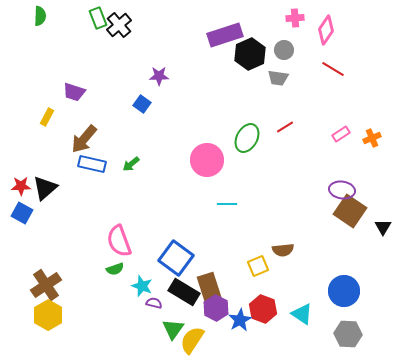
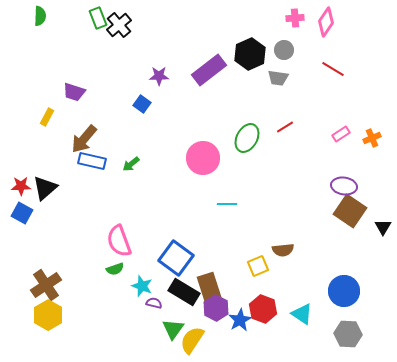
pink diamond at (326, 30): moved 8 px up
purple rectangle at (225, 35): moved 16 px left, 35 px down; rotated 20 degrees counterclockwise
pink circle at (207, 160): moved 4 px left, 2 px up
blue rectangle at (92, 164): moved 3 px up
purple ellipse at (342, 190): moved 2 px right, 4 px up
